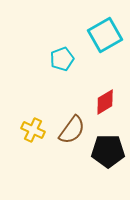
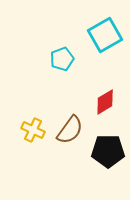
brown semicircle: moved 2 px left
